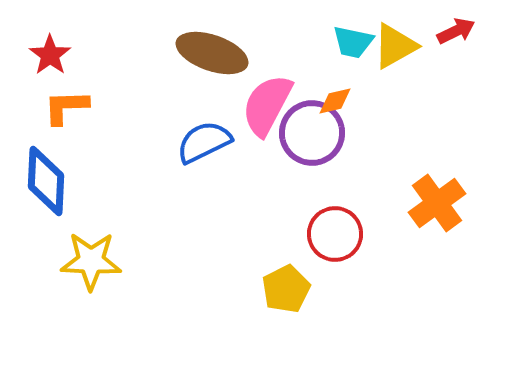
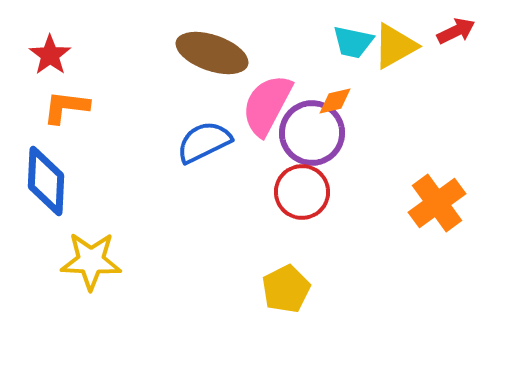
orange L-shape: rotated 9 degrees clockwise
red circle: moved 33 px left, 42 px up
